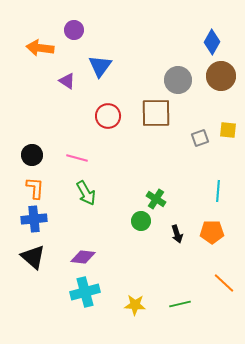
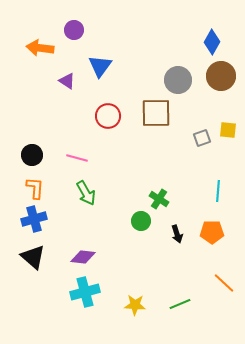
gray square: moved 2 px right
green cross: moved 3 px right
blue cross: rotated 10 degrees counterclockwise
green line: rotated 10 degrees counterclockwise
